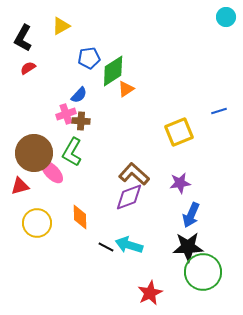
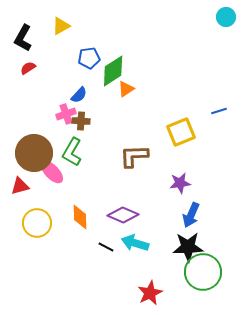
yellow square: moved 2 px right
brown L-shape: moved 18 px up; rotated 44 degrees counterclockwise
purple diamond: moved 6 px left, 18 px down; rotated 44 degrees clockwise
cyan arrow: moved 6 px right, 2 px up
